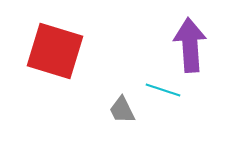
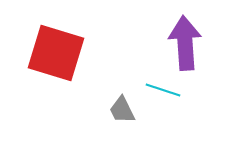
purple arrow: moved 5 px left, 2 px up
red square: moved 1 px right, 2 px down
